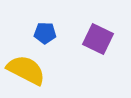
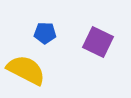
purple square: moved 3 px down
